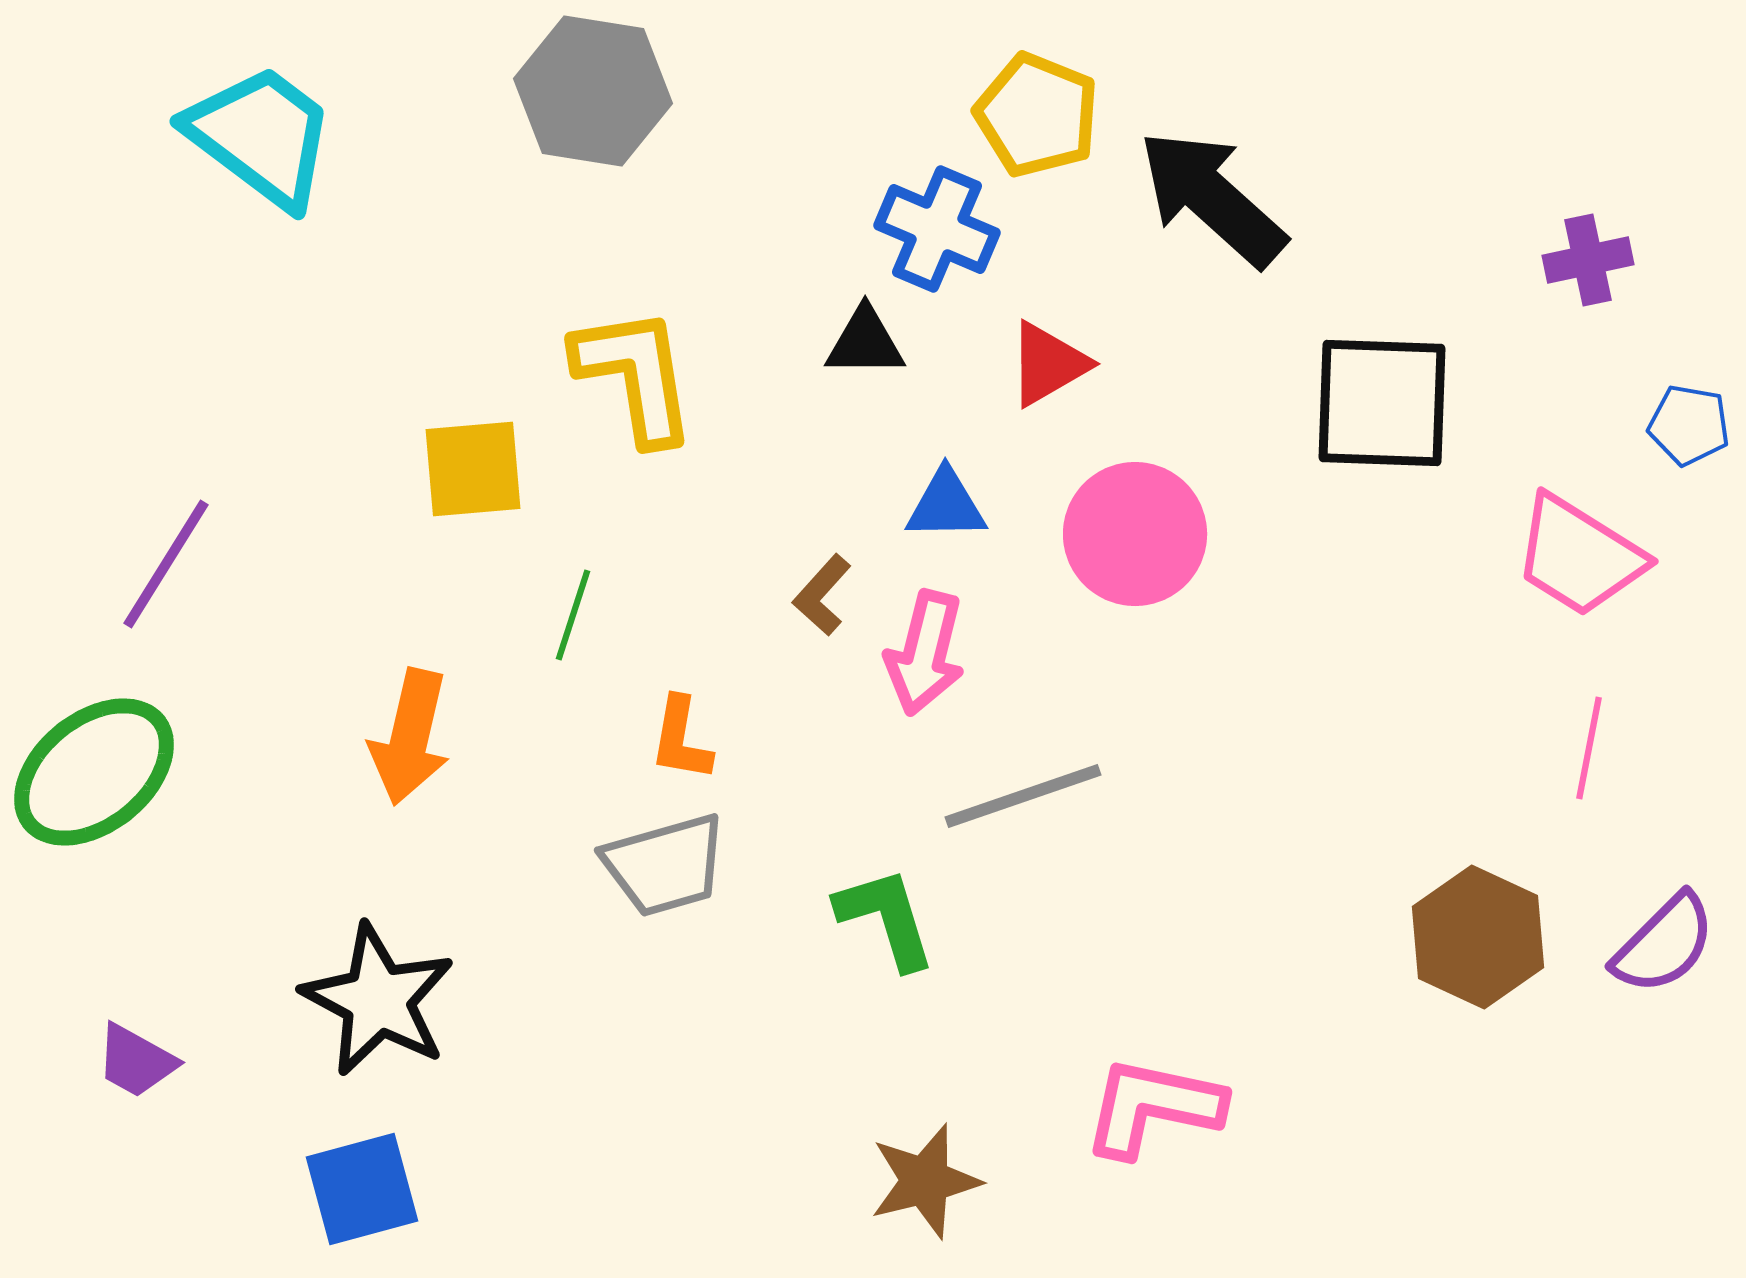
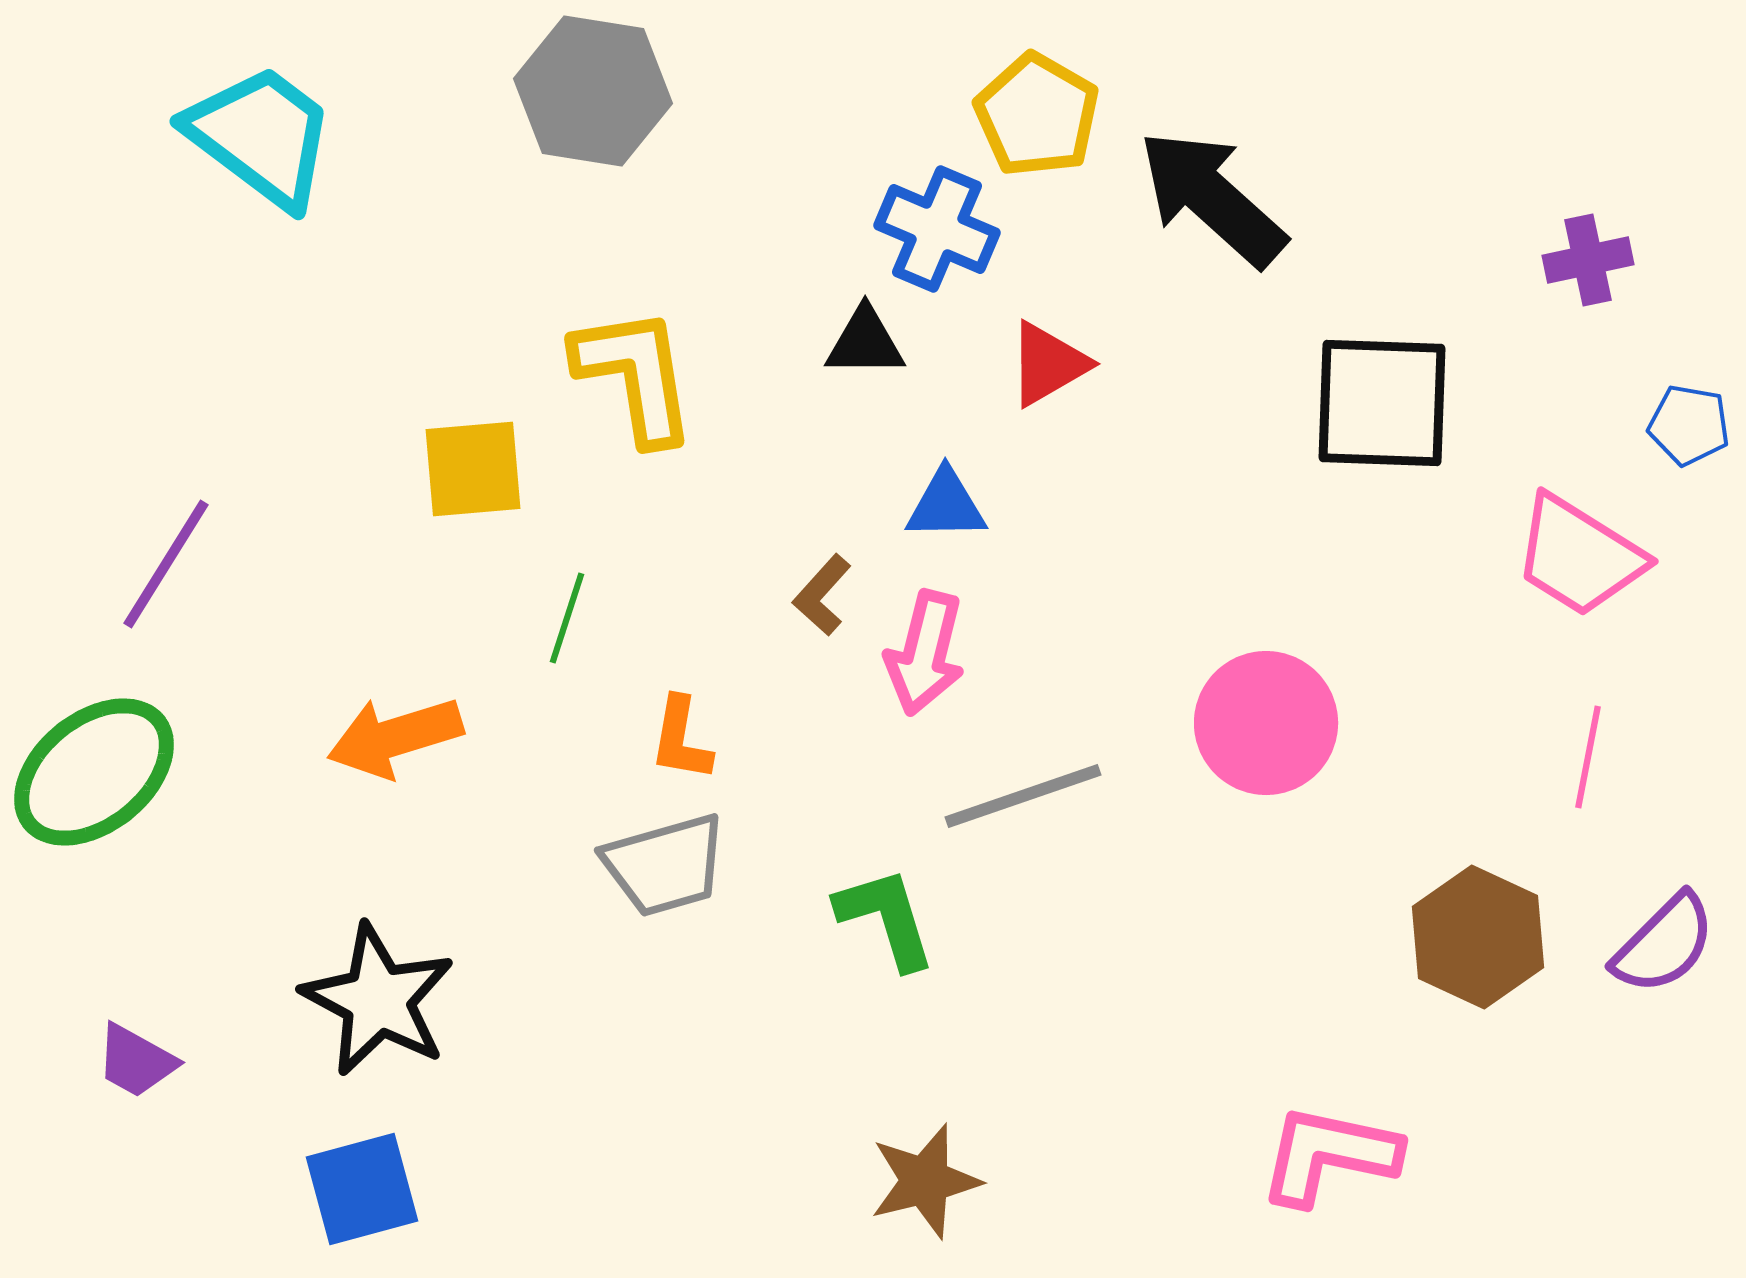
yellow pentagon: rotated 8 degrees clockwise
pink circle: moved 131 px right, 189 px down
green line: moved 6 px left, 3 px down
orange arrow: moved 15 px left; rotated 60 degrees clockwise
pink line: moved 1 px left, 9 px down
pink L-shape: moved 176 px right, 48 px down
